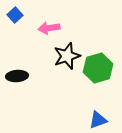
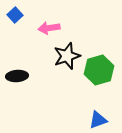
green hexagon: moved 1 px right, 2 px down
